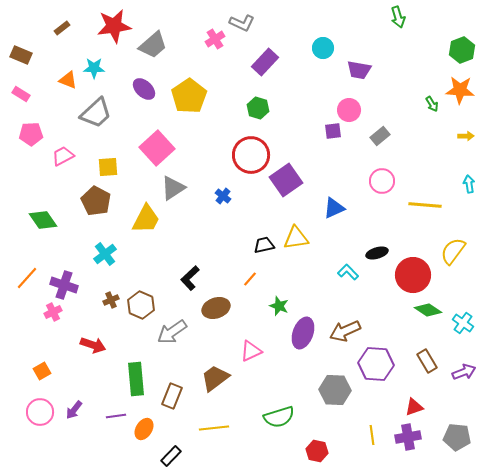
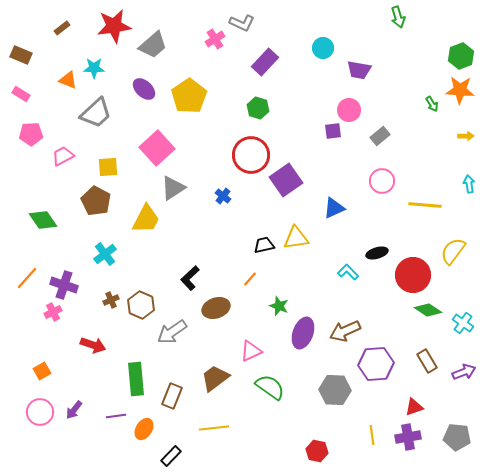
green hexagon at (462, 50): moved 1 px left, 6 px down
purple hexagon at (376, 364): rotated 8 degrees counterclockwise
green semicircle at (279, 417): moved 9 px left, 30 px up; rotated 128 degrees counterclockwise
